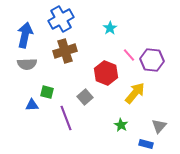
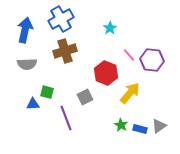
blue arrow: moved 5 px up
yellow arrow: moved 5 px left
gray square: rotated 14 degrees clockwise
blue triangle: moved 1 px right, 1 px up
gray triangle: rotated 14 degrees clockwise
blue rectangle: moved 6 px left, 15 px up
